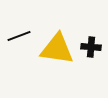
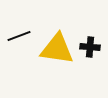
black cross: moved 1 px left
